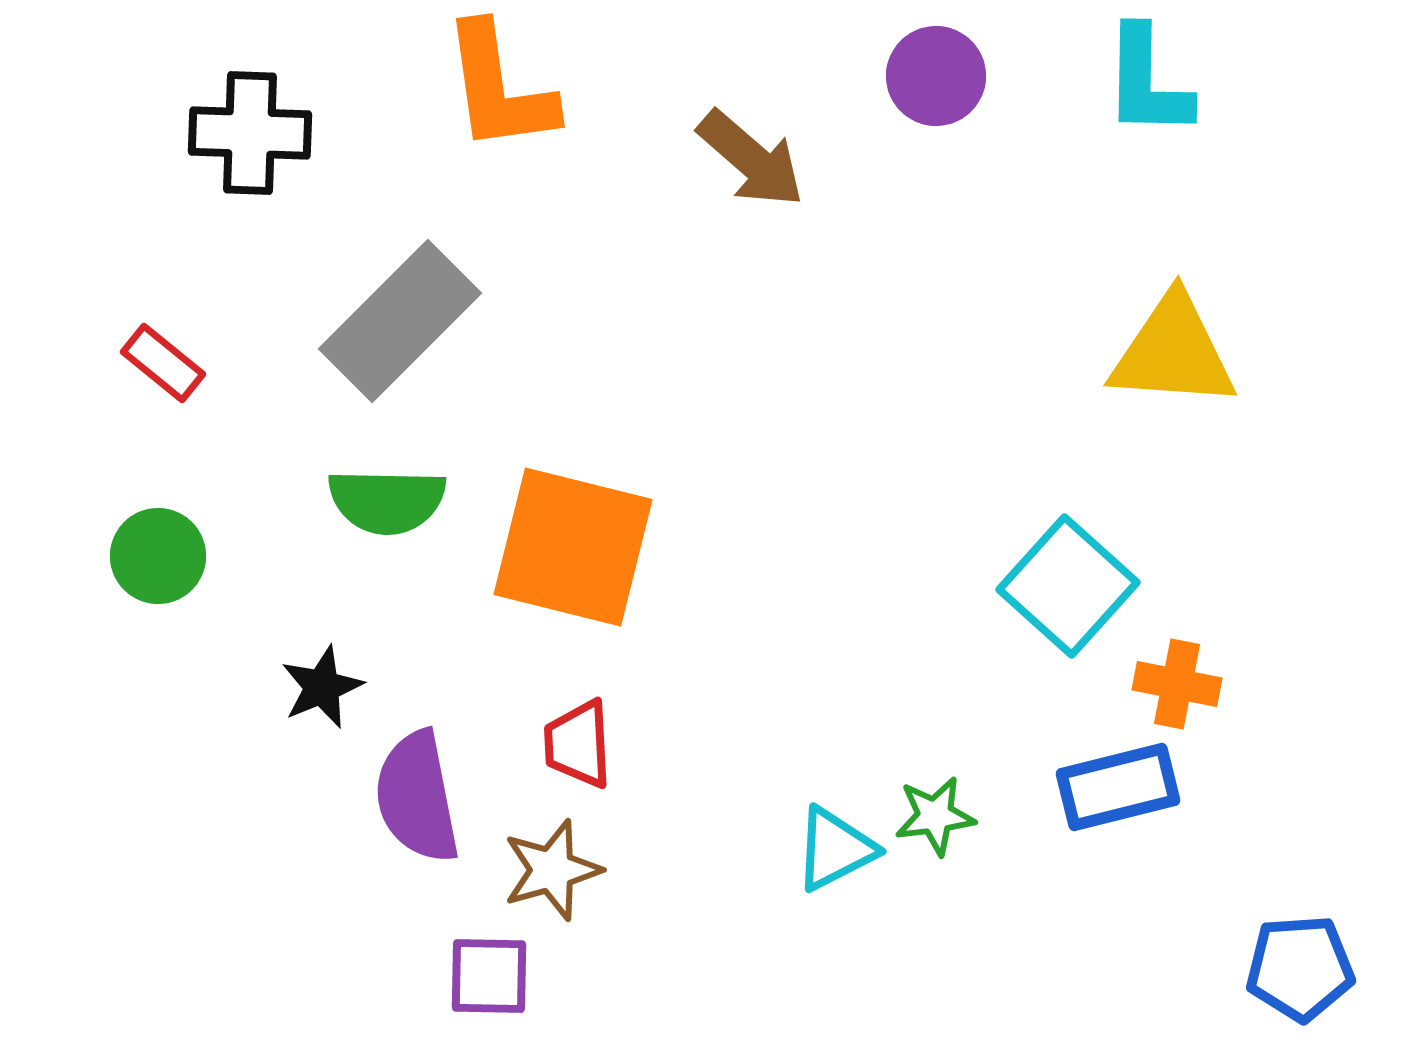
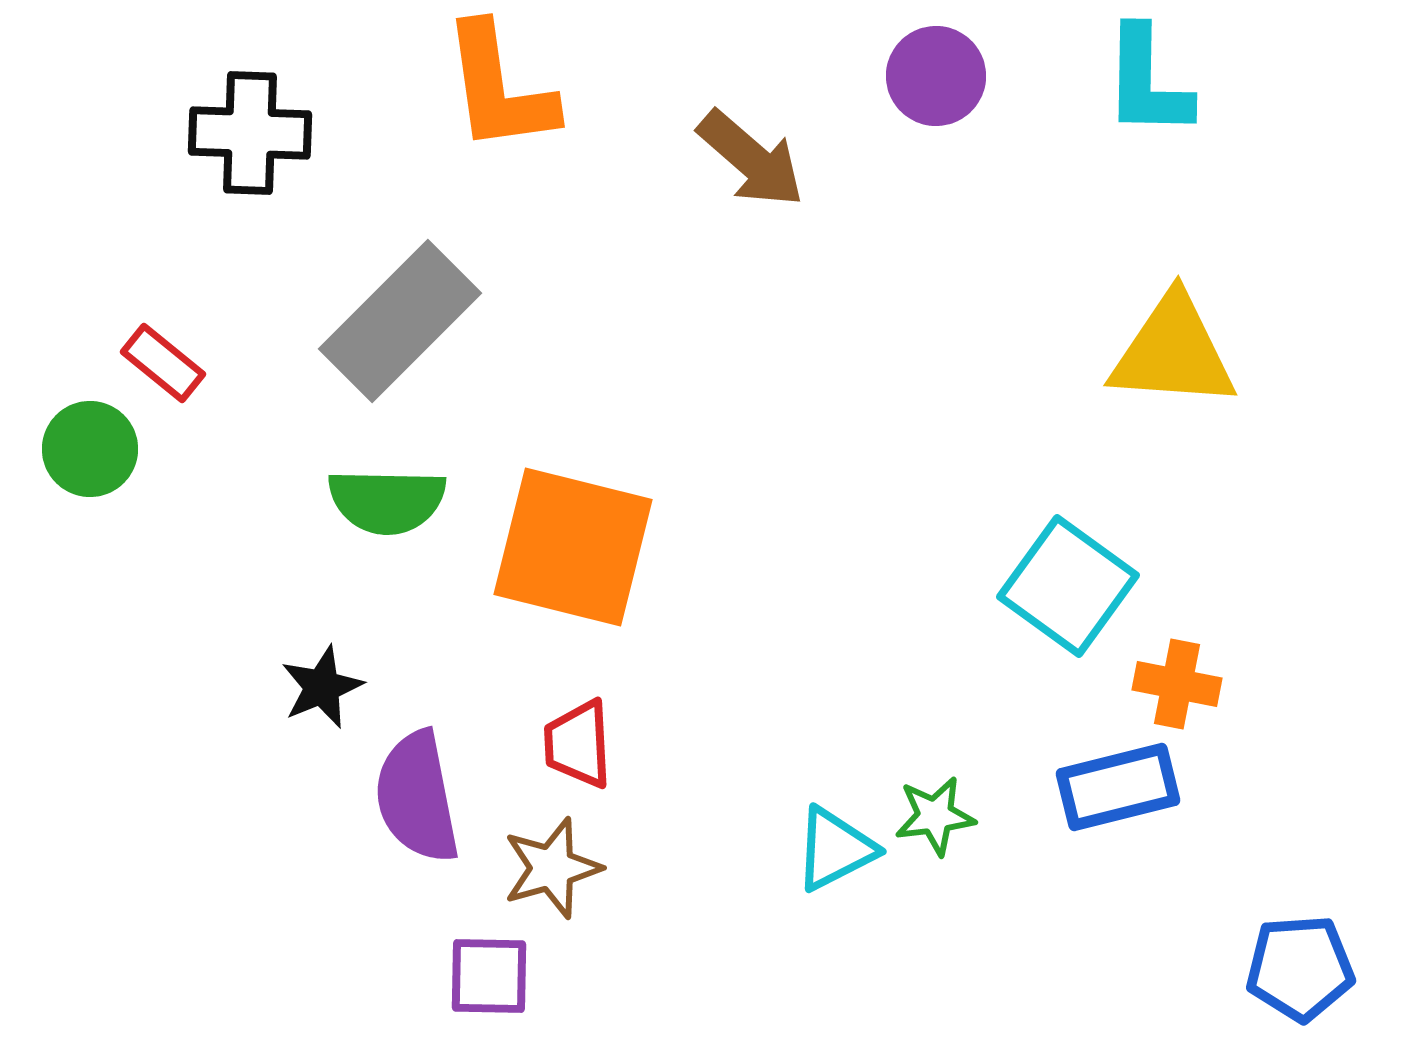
green circle: moved 68 px left, 107 px up
cyan square: rotated 6 degrees counterclockwise
brown star: moved 2 px up
